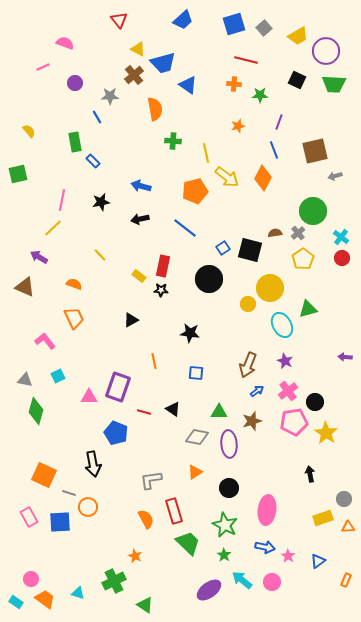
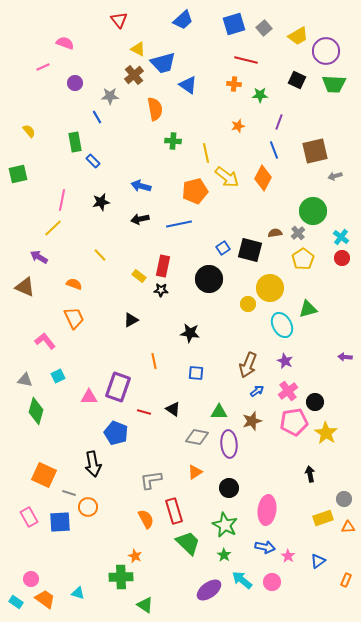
blue line at (185, 228): moved 6 px left, 4 px up; rotated 50 degrees counterclockwise
green cross at (114, 581): moved 7 px right, 4 px up; rotated 25 degrees clockwise
